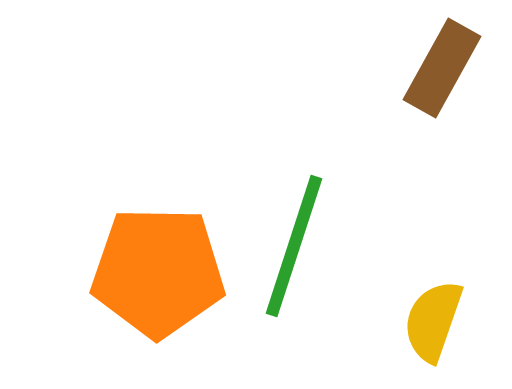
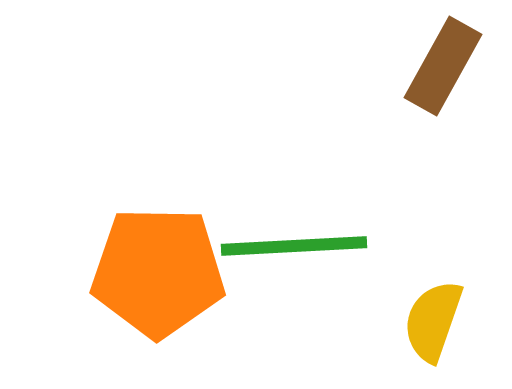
brown rectangle: moved 1 px right, 2 px up
green line: rotated 69 degrees clockwise
